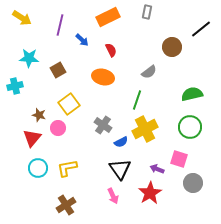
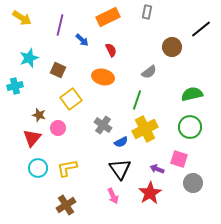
cyan star: rotated 24 degrees counterclockwise
brown square: rotated 35 degrees counterclockwise
yellow square: moved 2 px right, 5 px up
